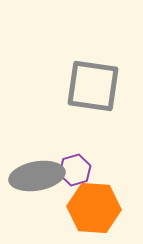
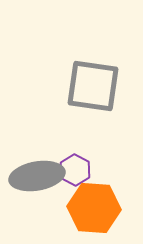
purple hexagon: rotated 16 degrees counterclockwise
